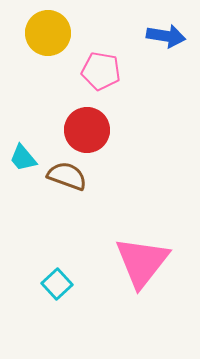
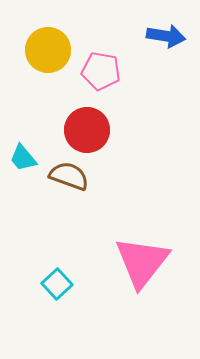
yellow circle: moved 17 px down
brown semicircle: moved 2 px right
